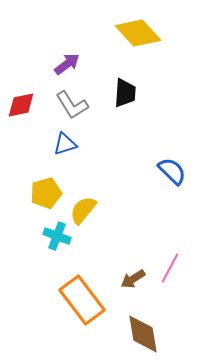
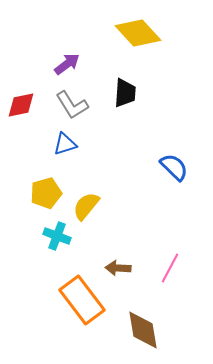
blue semicircle: moved 2 px right, 4 px up
yellow semicircle: moved 3 px right, 4 px up
brown arrow: moved 15 px left, 11 px up; rotated 35 degrees clockwise
brown diamond: moved 4 px up
